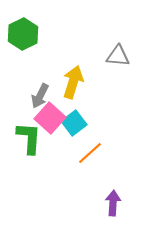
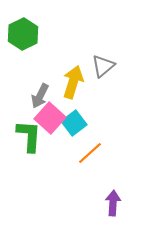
gray triangle: moved 15 px left, 10 px down; rotated 45 degrees counterclockwise
green L-shape: moved 2 px up
